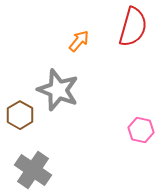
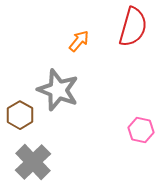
gray cross: moved 8 px up; rotated 12 degrees clockwise
